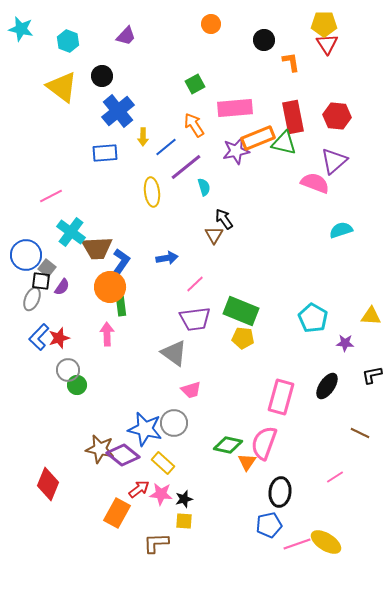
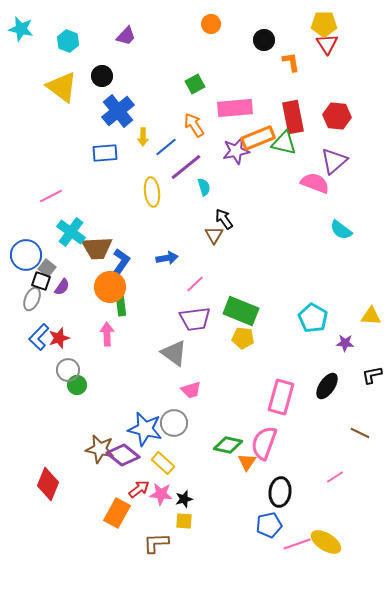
cyan semicircle at (341, 230): rotated 125 degrees counterclockwise
black square at (41, 281): rotated 12 degrees clockwise
